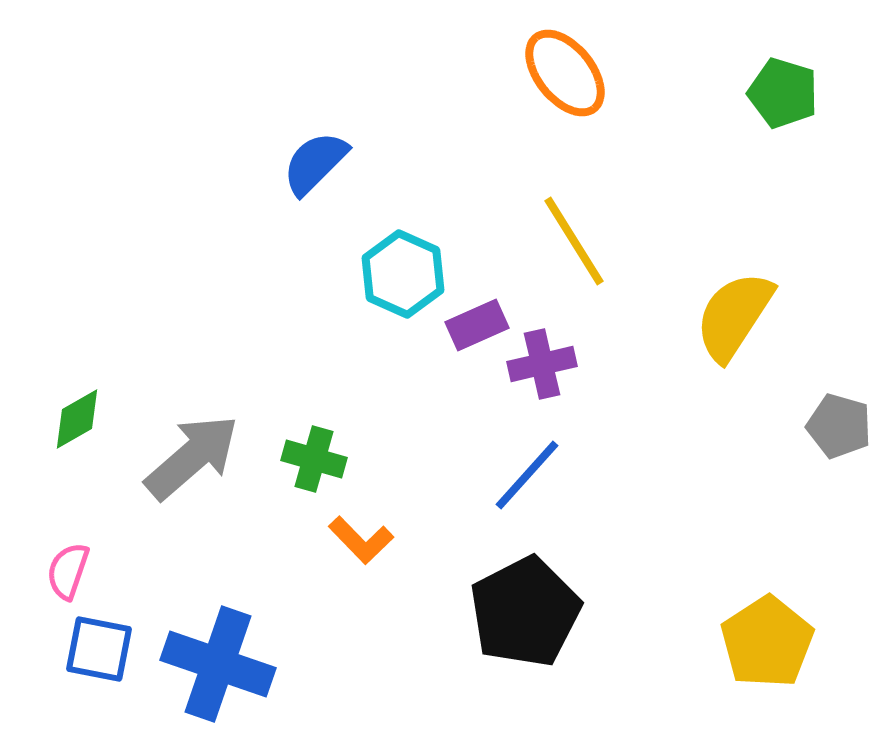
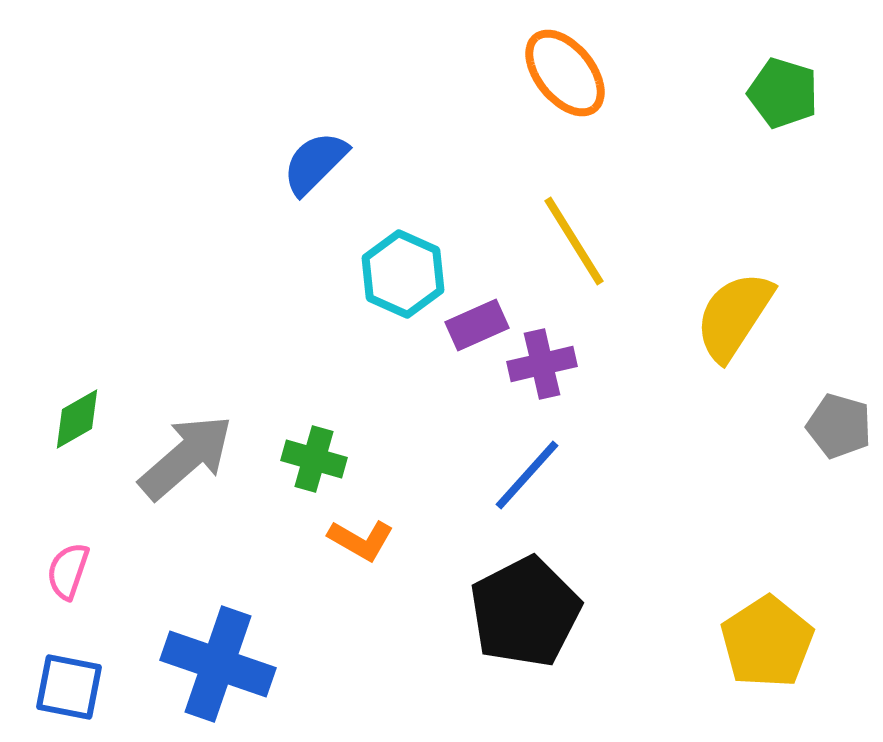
gray arrow: moved 6 px left
orange L-shape: rotated 16 degrees counterclockwise
blue square: moved 30 px left, 38 px down
